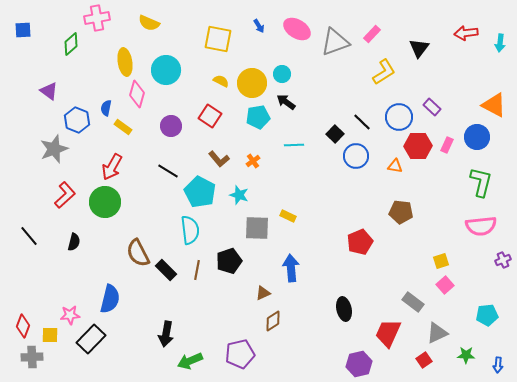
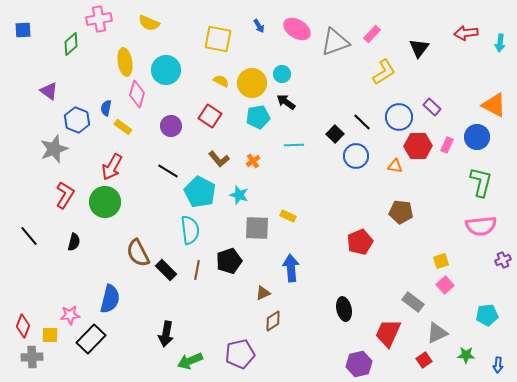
pink cross at (97, 18): moved 2 px right, 1 px down
red L-shape at (65, 195): rotated 16 degrees counterclockwise
